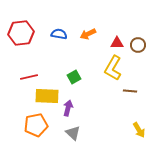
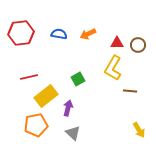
green square: moved 4 px right, 2 px down
yellow rectangle: moved 1 px left; rotated 40 degrees counterclockwise
